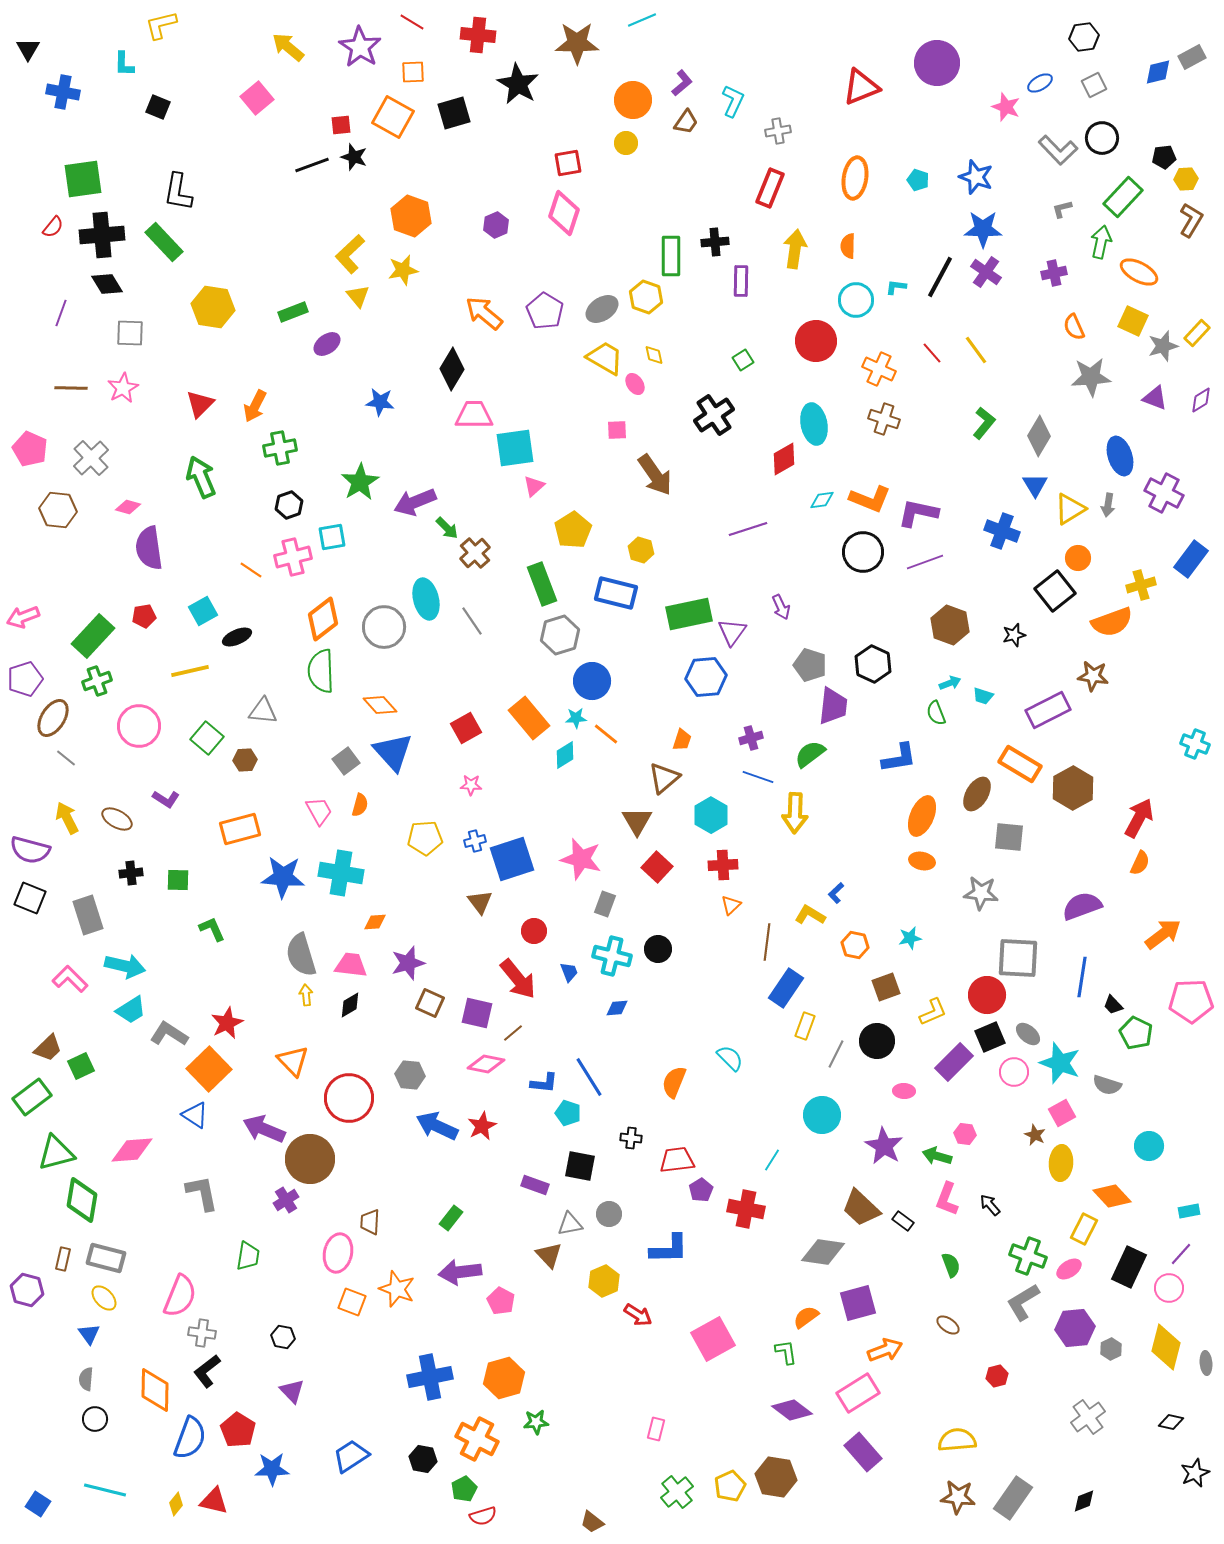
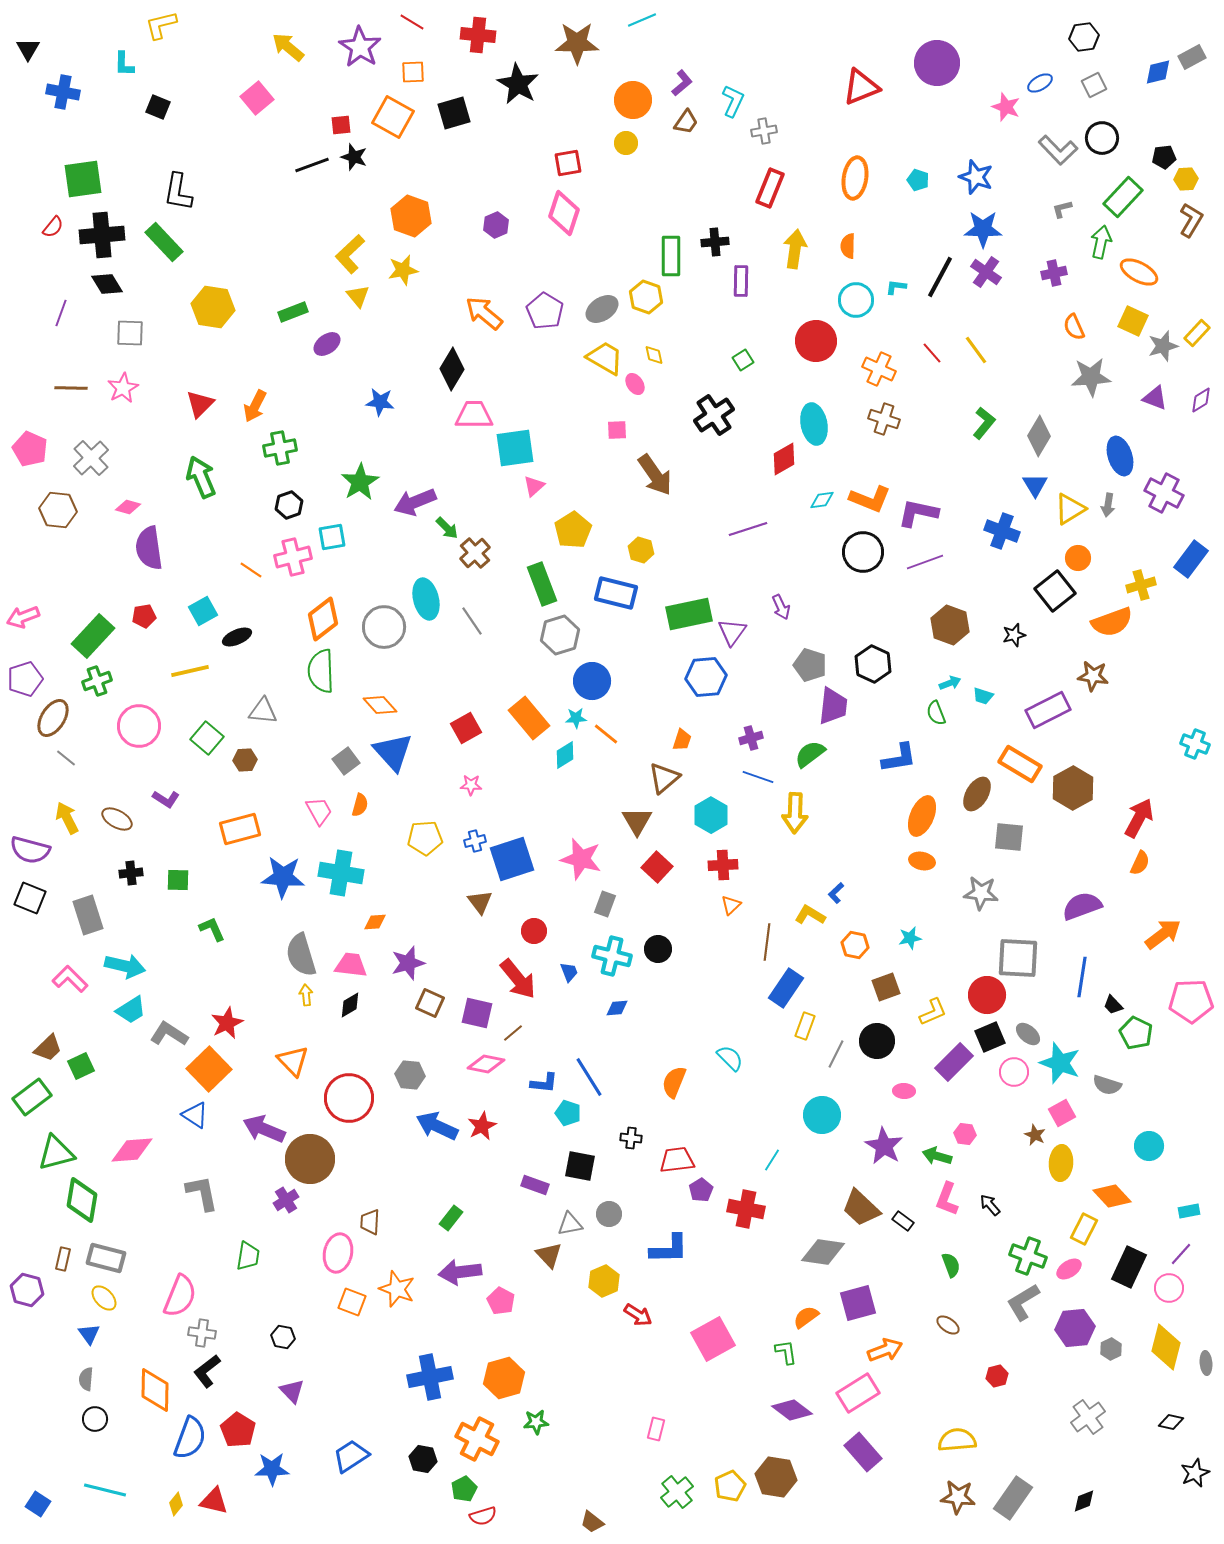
gray cross at (778, 131): moved 14 px left
